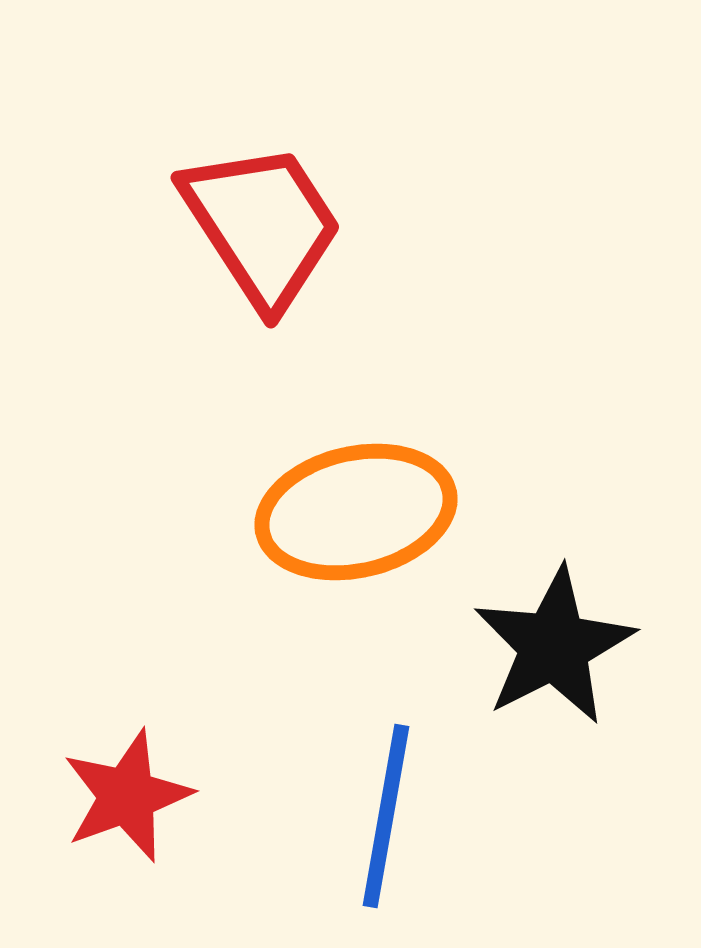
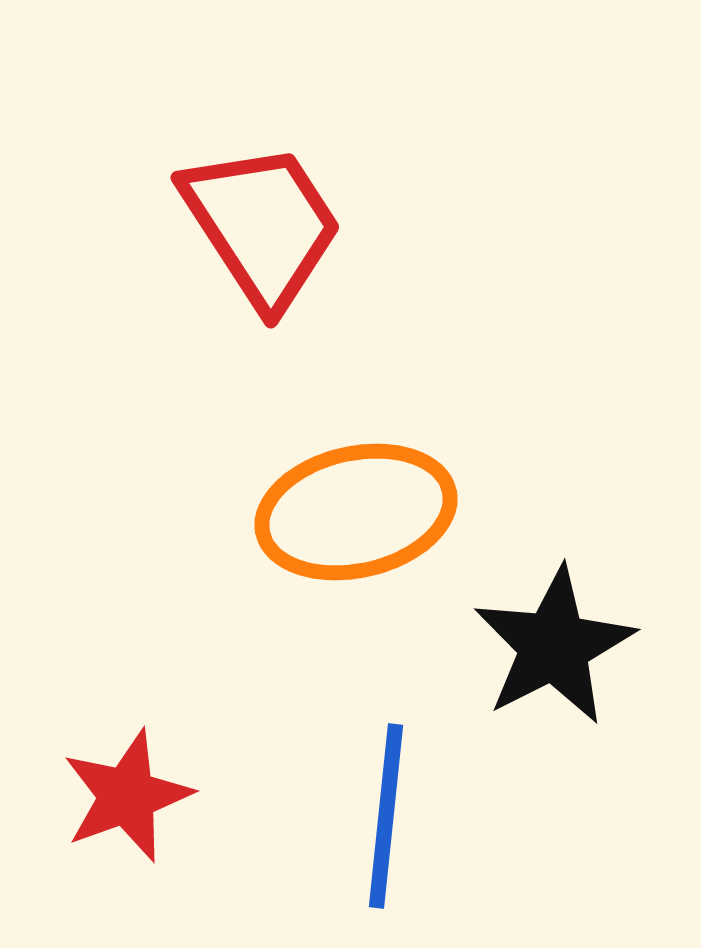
blue line: rotated 4 degrees counterclockwise
